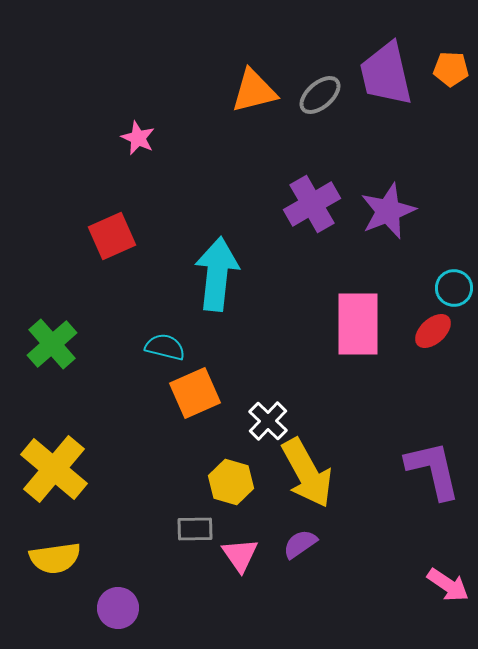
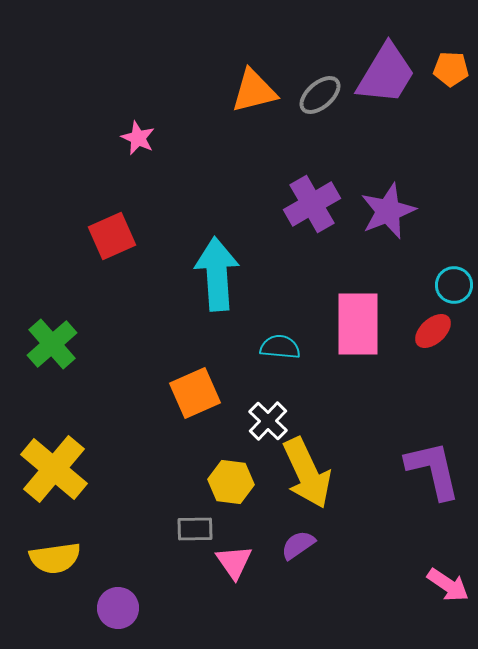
purple trapezoid: rotated 136 degrees counterclockwise
cyan arrow: rotated 10 degrees counterclockwise
cyan circle: moved 3 px up
cyan semicircle: moved 115 px right; rotated 9 degrees counterclockwise
yellow arrow: rotated 4 degrees clockwise
yellow hexagon: rotated 9 degrees counterclockwise
purple semicircle: moved 2 px left, 1 px down
pink triangle: moved 6 px left, 7 px down
